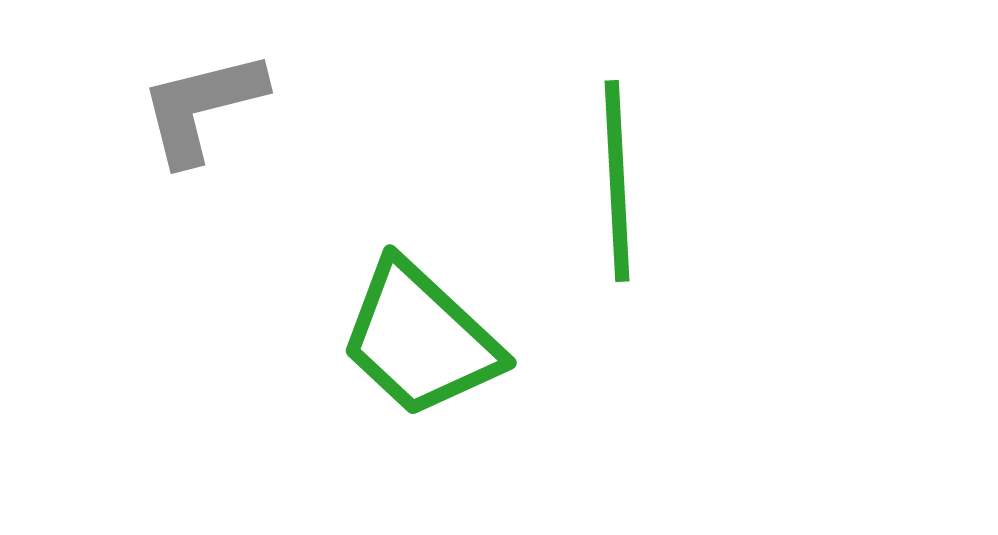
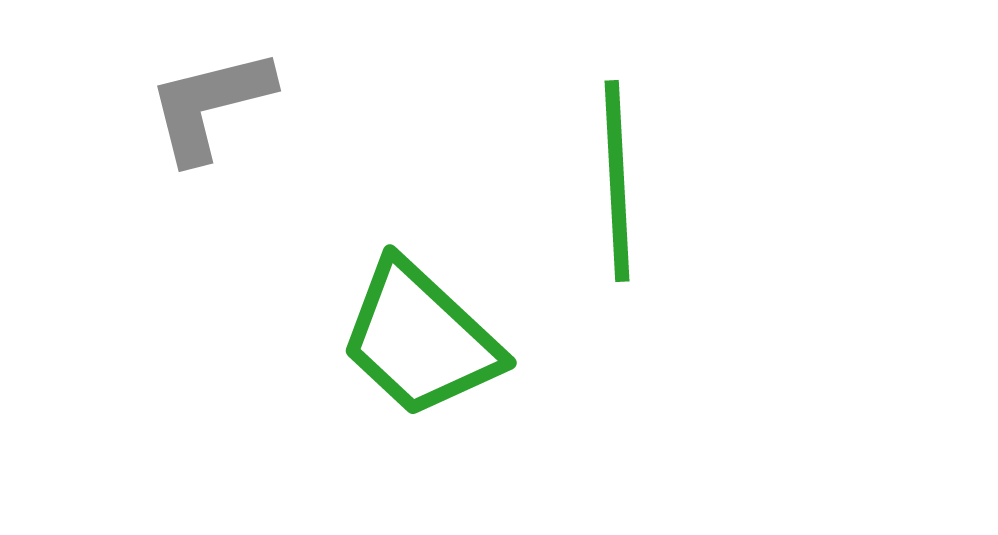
gray L-shape: moved 8 px right, 2 px up
